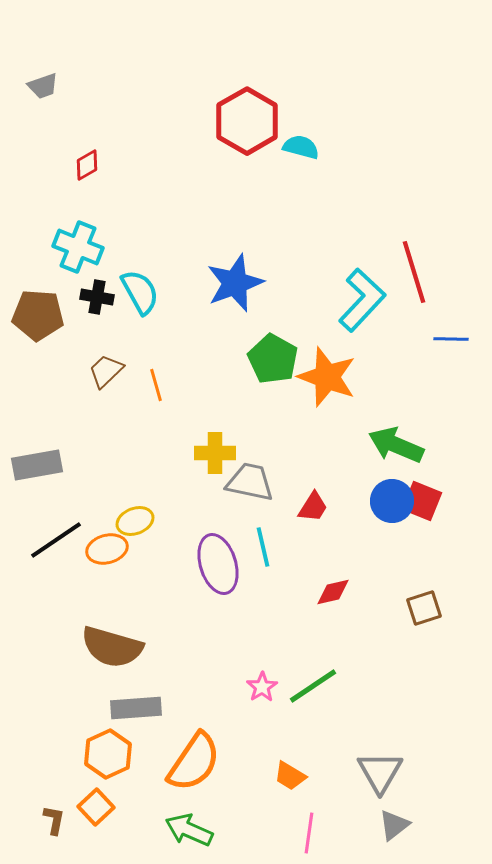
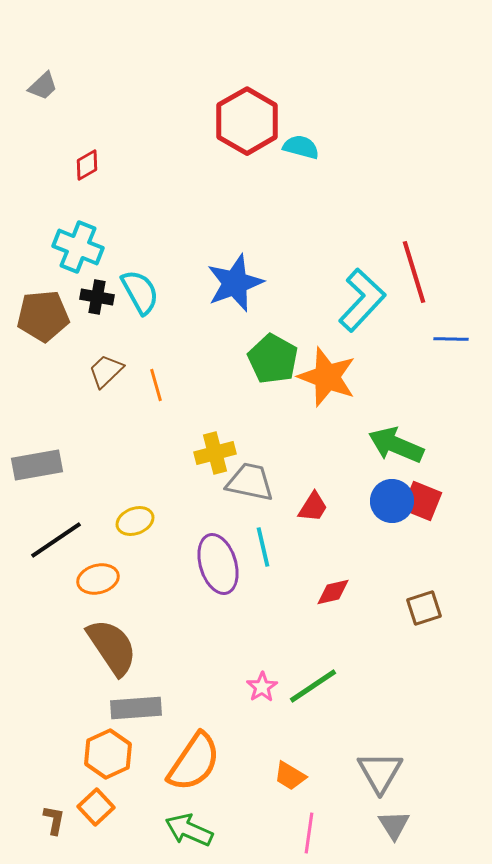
gray trapezoid at (43, 86): rotated 24 degrees counterclockwise
brown pentagon at (38, 315): moved 5 px right, 1 px down; rotated 9 degrees counterclockwise
yellow cross at (215, 453): rotated 15 degrees counterclockwise
orange ellipse at (107, 549): moved 9 px left, 30 px down
brown semicircle at (112, 647): rotated 140 degrees counterclockwise
gray triangle at (394, 825): rotated 24 degrees counterclockwise
